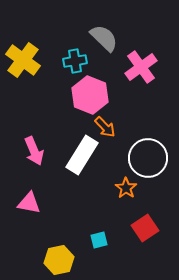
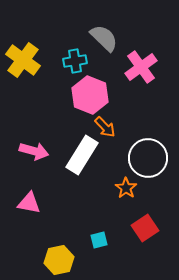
pink arrow: rotated 52 degrees counterclockwise
